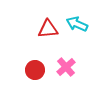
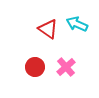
red triangle: rotated 40 degrees clockwise
red circle: moved 3 px up
